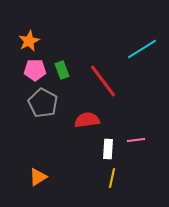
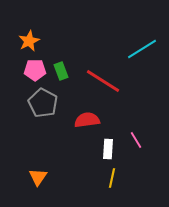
green rectangle: moved 1 px left, 1 px down
red line: rotated 21 degrees counterclockwise
pink line: rotated 66 degrees clockwise
orange triangle: rotated 24 degrees counterclockwise
